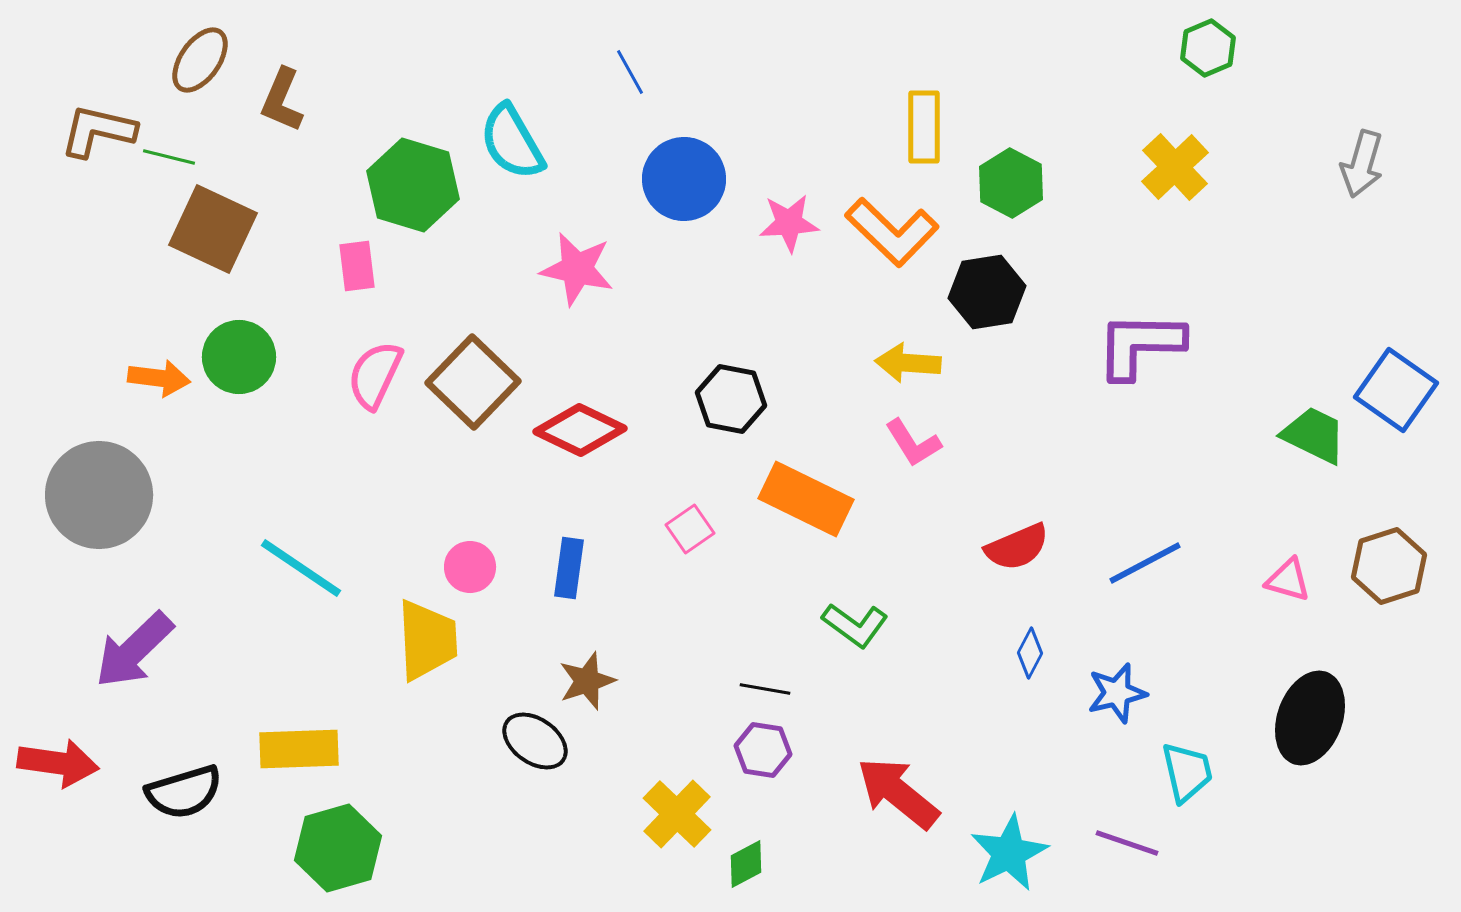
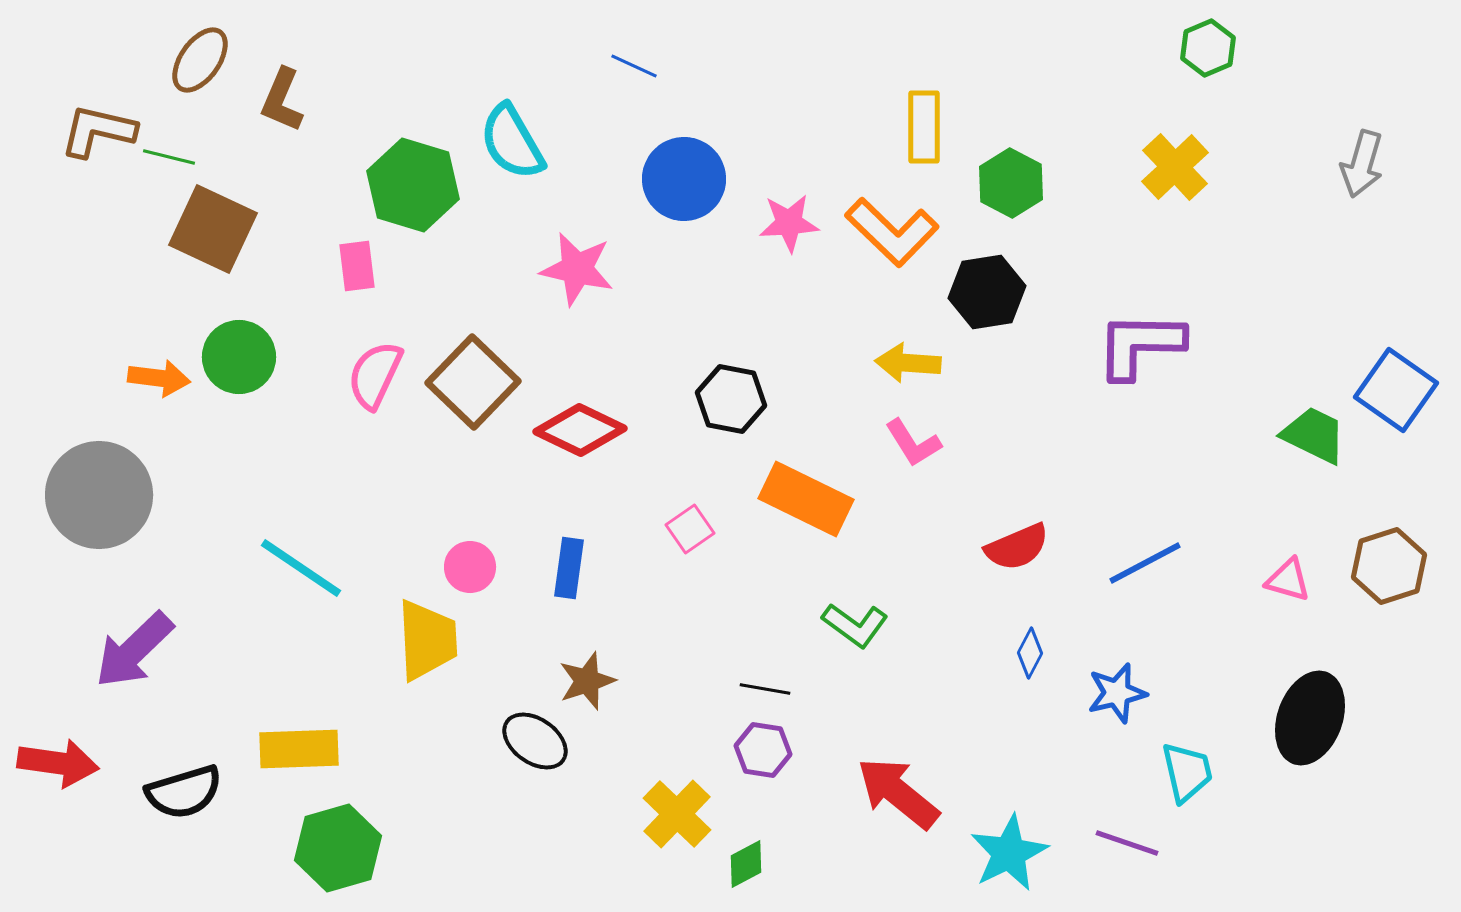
blue line at (630, 72): moved 4 px right, 6 px up; rotated 36 degrees counterclockwise
